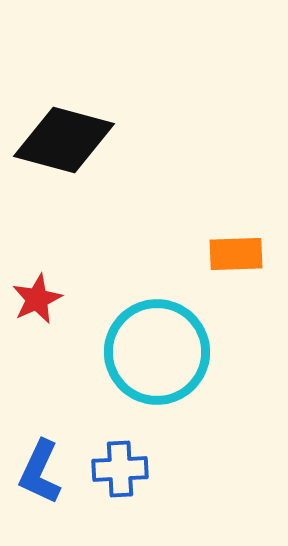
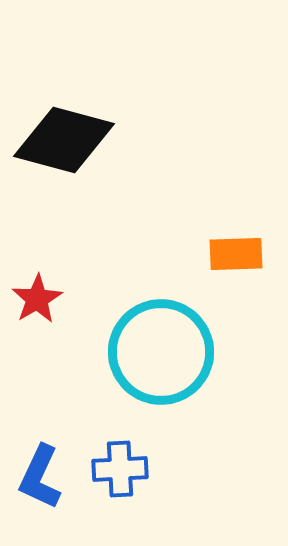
red star: rotated 6 degrees counterclockwise
cyan circle: moved 4 px right
blue L-shape: moved 5 px down
